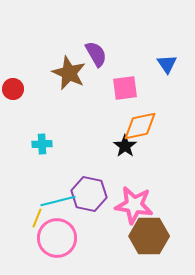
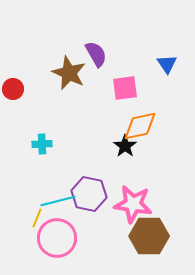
pink star: moved 1 px left, 1 px up
